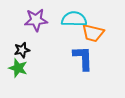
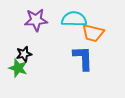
black star: moved 2 px right, 4 px down
